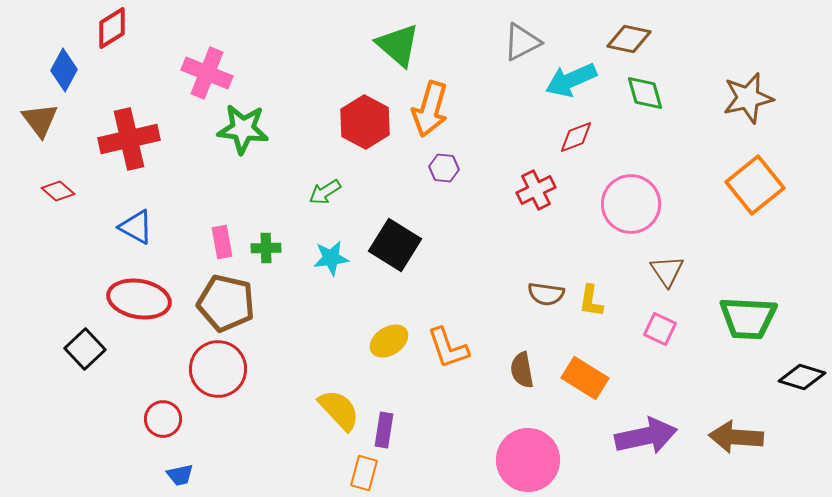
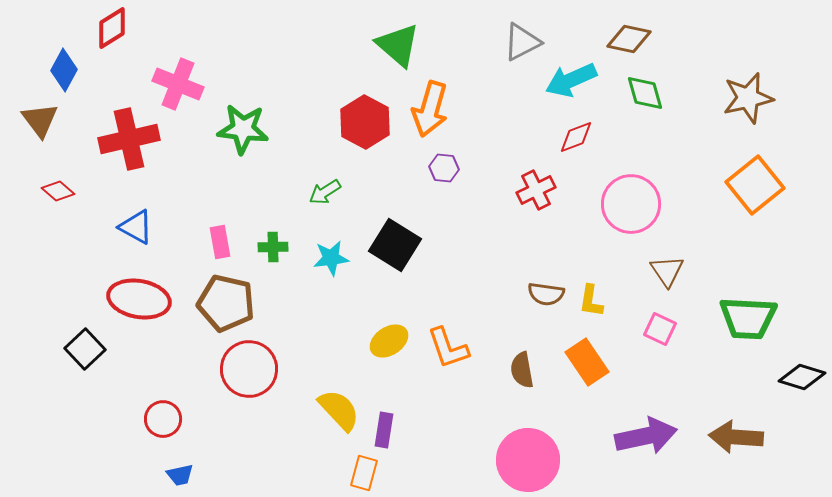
pink cross at (207, 73): moved 29 px left, 11 px down
pink rectangle at (222, 242): moved 2 px left
green cross at (266, 248): moved 7 px right, 1 px up
red circle at (218, 369): moved 31 px right
orange rectangle at (585, 378): moved 2 px right, 16 px up; rotated 24 degrees clockwise
